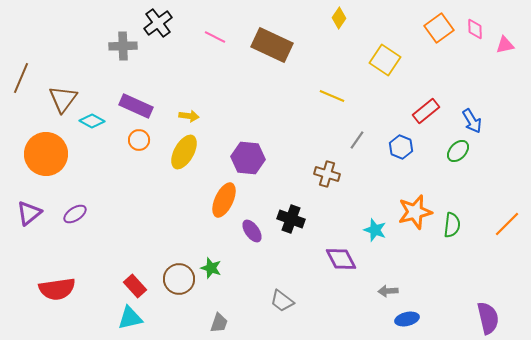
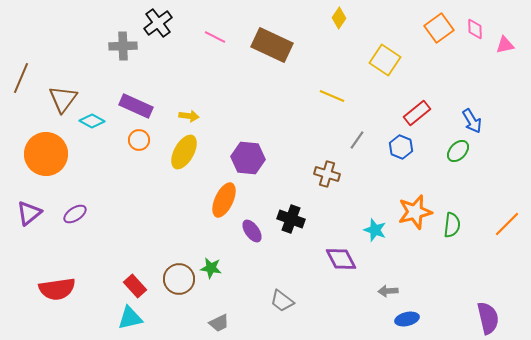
red rectangle at (426, 111): moved 9 px left, 2 px down
green star at (211, 268): rotated 10 degrees counterclockwise
gray trapezoid at (219, 323): rotated 45 degrees clockwise
